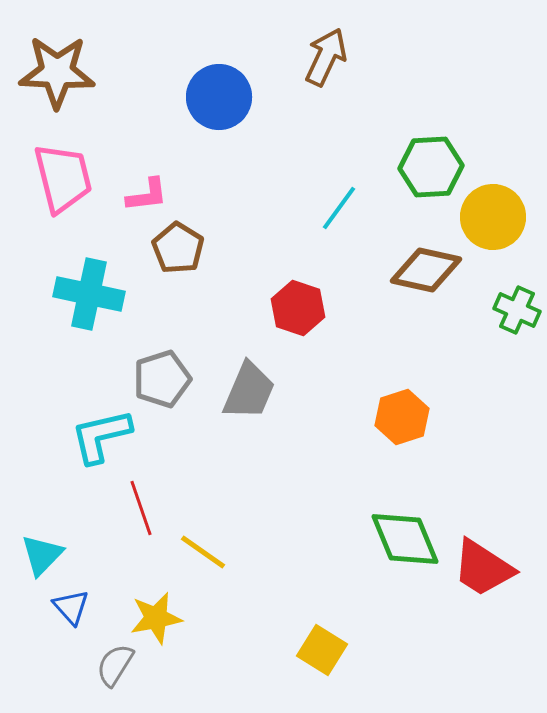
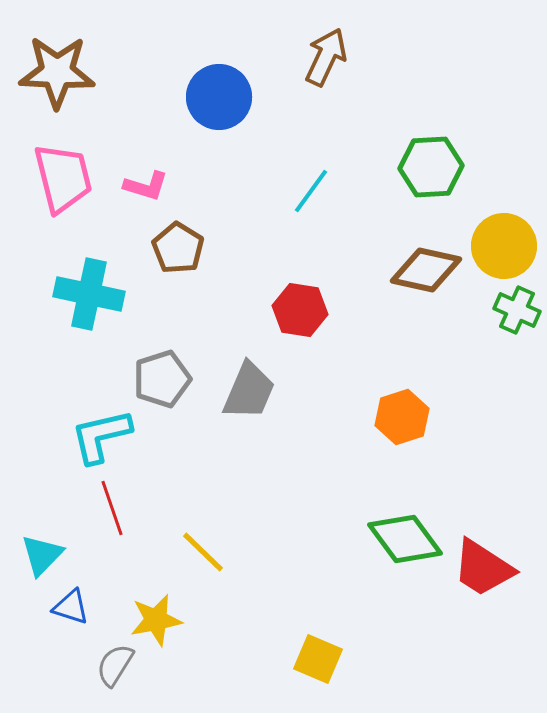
pink L-shape: moved 1 px left, 9 px up; rotated 24 degrees clockwise
cyan line: moved 28 px left, 17 px up
yellow circle: moved 11 px right, 29 px down
red hexagon: moved 2 px right, 2 px down; rotated 10 degrees counterclockwise
red line: moved 29 px left
green diamond: rotated 14 degrees counterclockwise
yellow line: rotated 9 degrees clockwise
blue triangle: rotated 30 degrees counterclockwise
yellow star: moved 2 px down
yellow square: moved 4 px left, 9 px down; rotated 9 degrees counterclockwise
